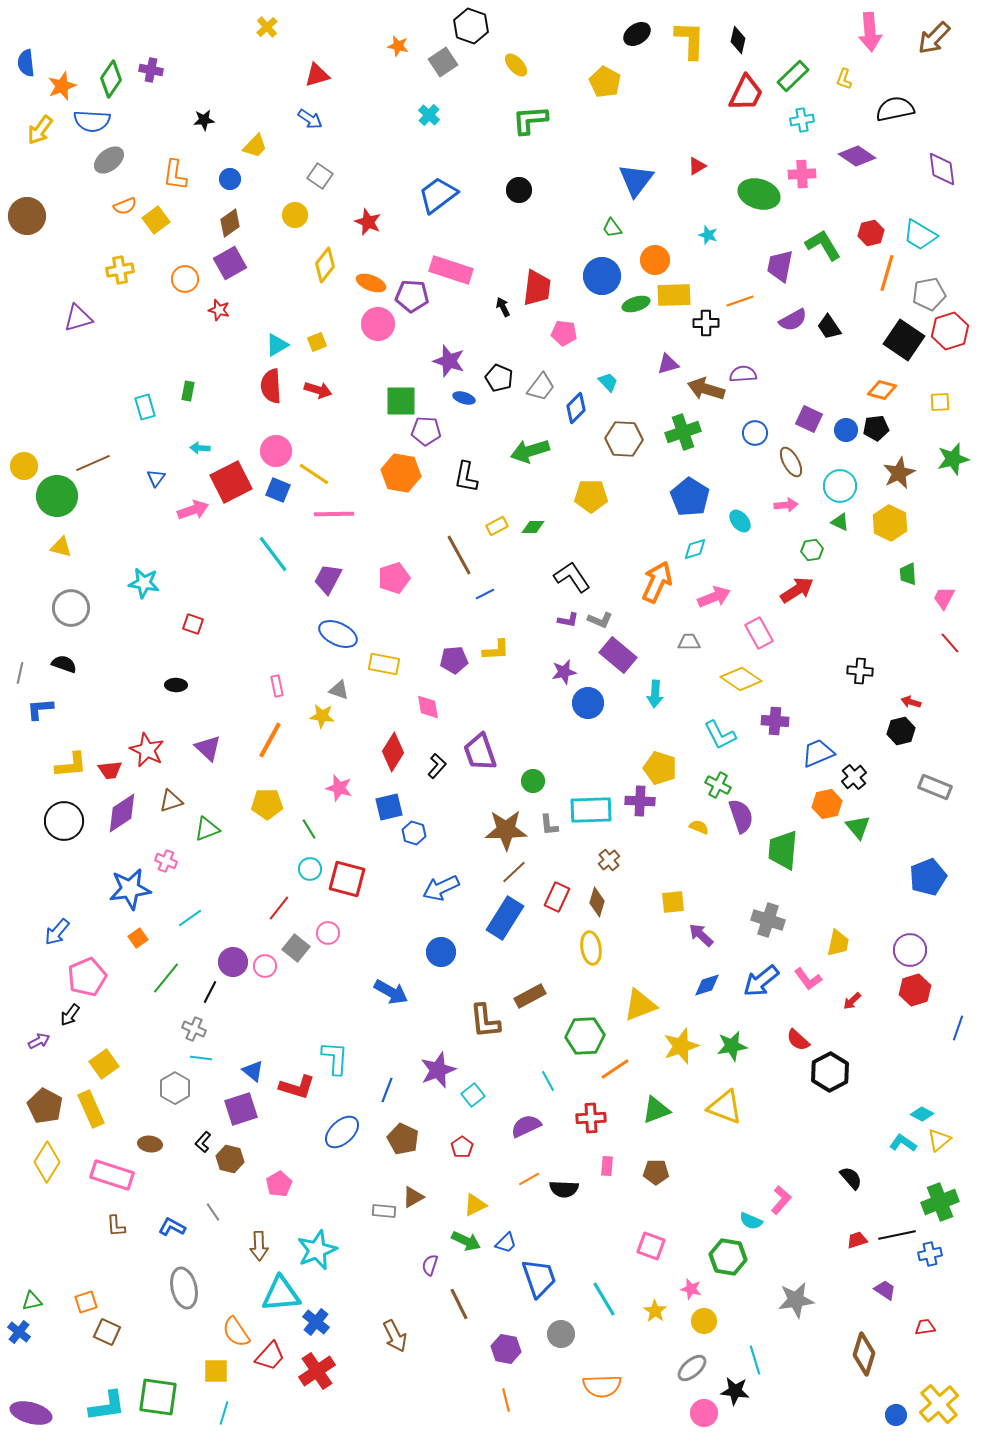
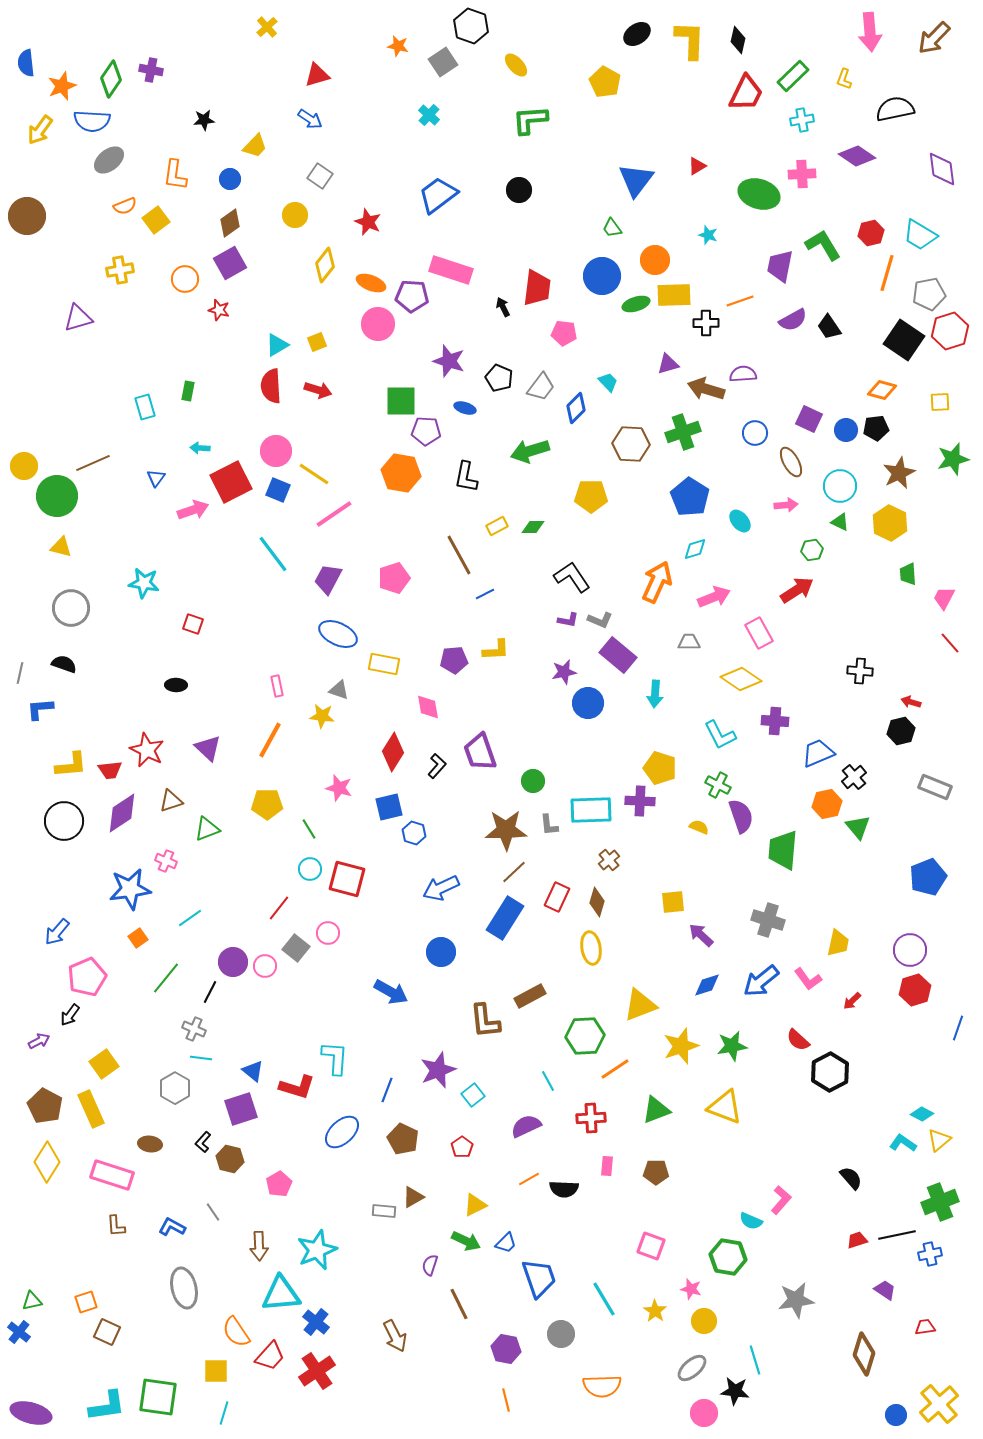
blue ellipse at (464, 398): moved 1 px right, 10 px down
brown hexagon at (624, 439): moved 7 px right, 5 px down
pink line at (334, 514): rotated 33 degrees counterclockwise
